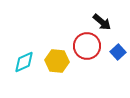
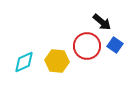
blue square: moved 3 px left, 7 px up; rotated 14 degrees counterclockwise
